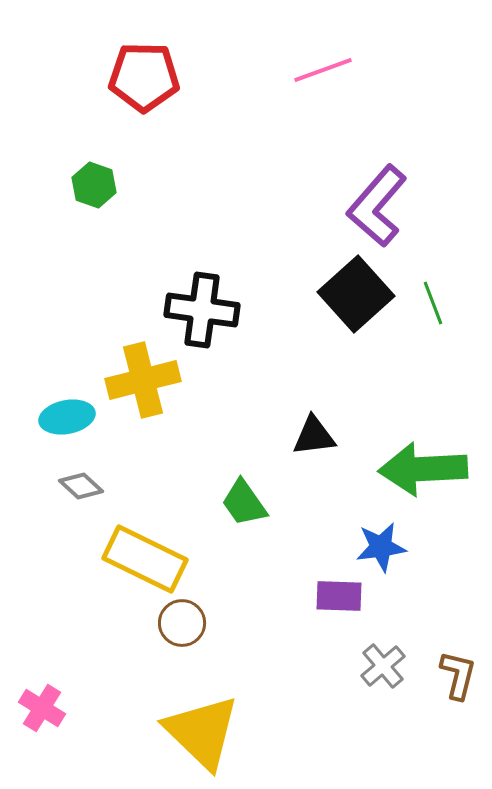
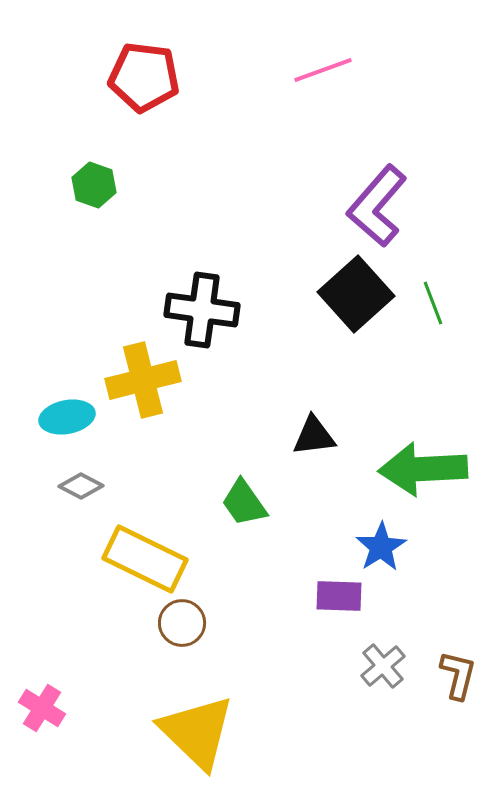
red pentagon: rotated 6 degrees clockwise
gray diamond: rotated 15 degrees counterclockwise
blue star: rotated 24 degrees counterclockwise
yellow triangle: moved 5 px left
